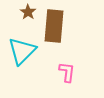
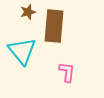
brown star: rotated 21 degrees clockwise
cyan triangle: rotated 24 degrees counterclockwise
